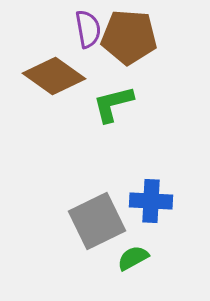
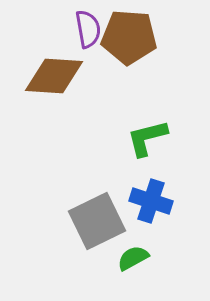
brown diamond: rotated 32 degrees counterclockwise
green L-shape: moved 34 px right, 34 px down
blue cross: rotated 15 degrees clockwise
